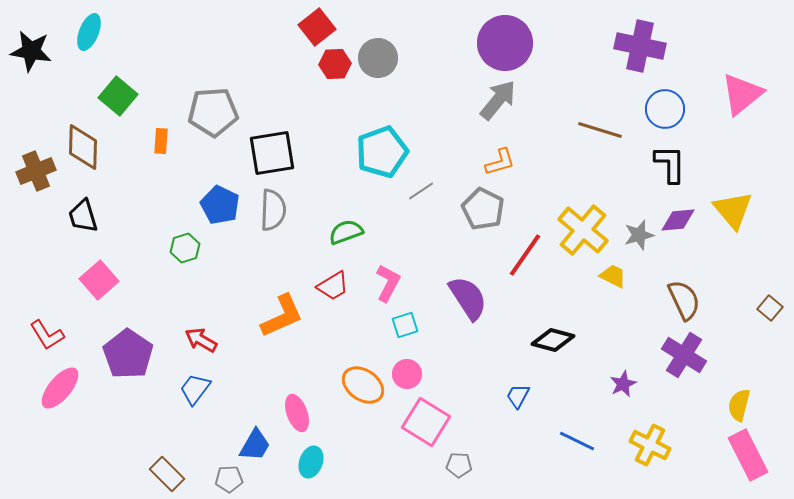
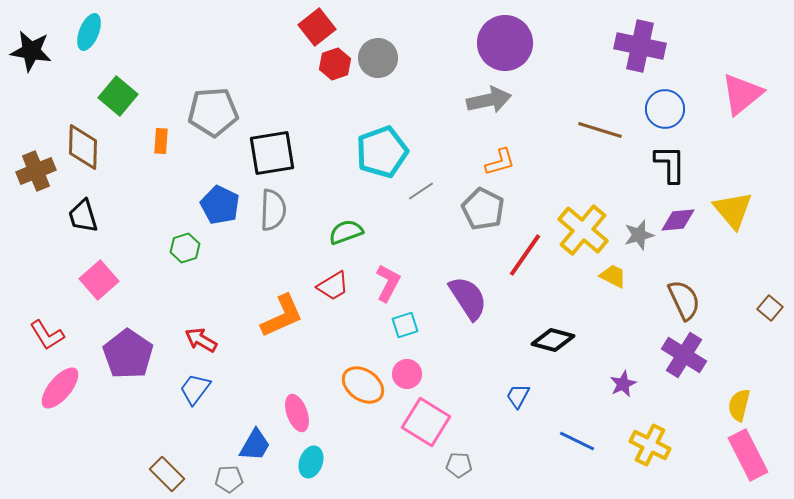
red hexagon at (335, 64): rotated 16 degrees counterclockwise
gray arrow at (498, 100): moved 9 px left; rotated 39 degrees clockwise
